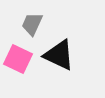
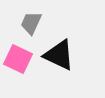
gray trapezoid: moved 1 px left, 1 px up
